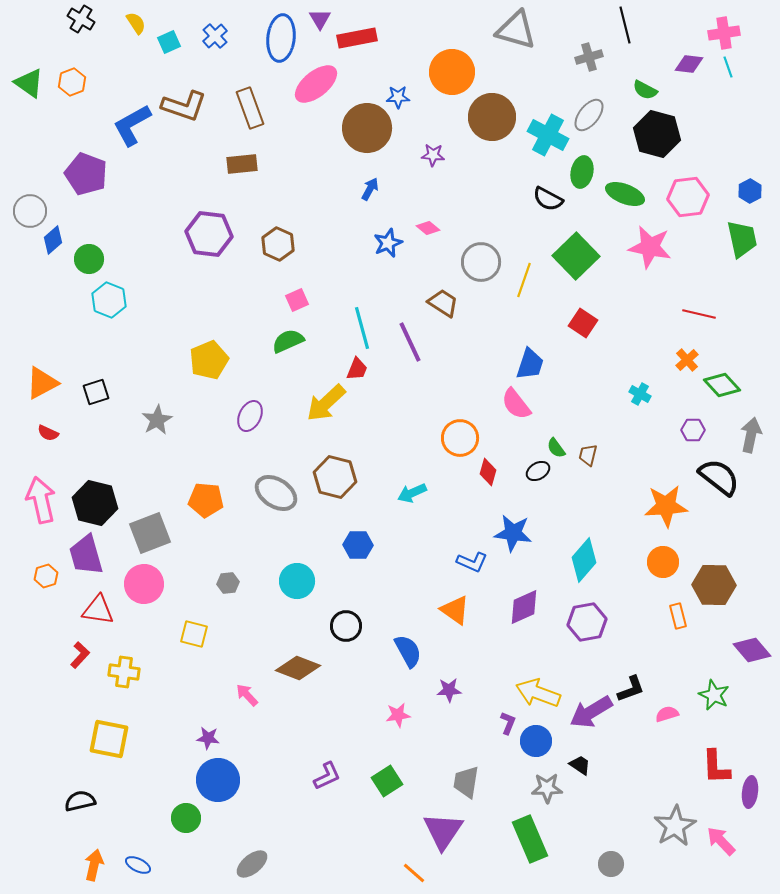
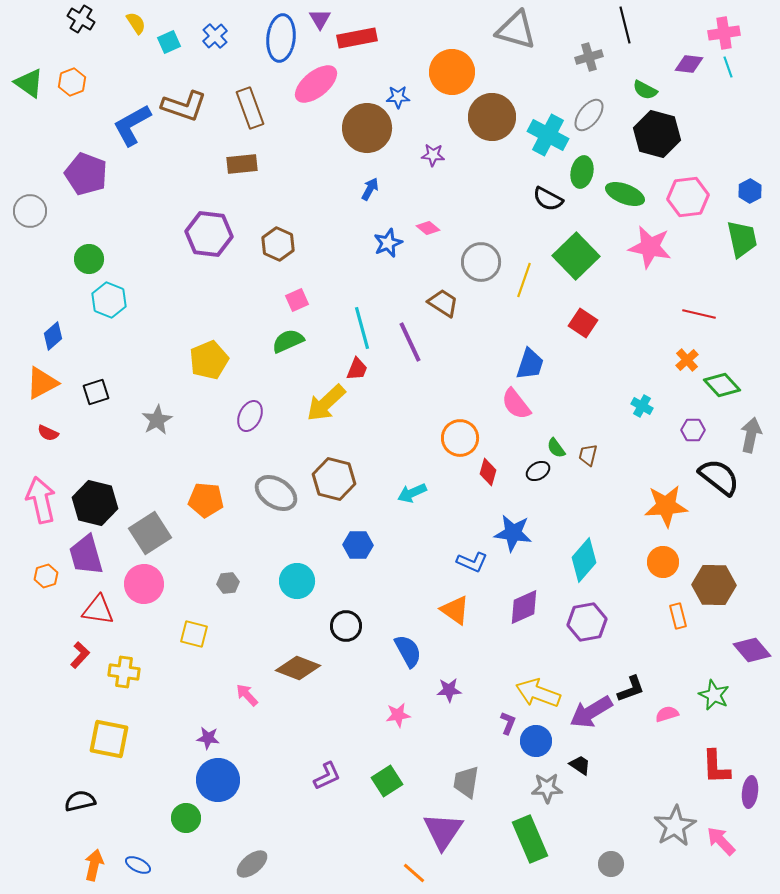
blue diamond at (53, 240): moved 96 px down
cyan cross at (640, 394): moved 2 px right, 12 px down
brown hexagon at (335, 477): moved 1 px left, 2 px down
gray square at (150, 533): rotated 12 degrees counterclockwise
